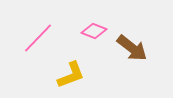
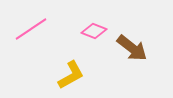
pink line: moved 7 px left, 9 px up; rotated 12 degrees clockwise
yellow L-shape: rotated 8 degrees counterclockwise
